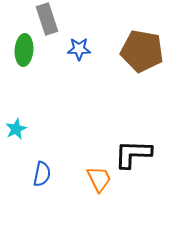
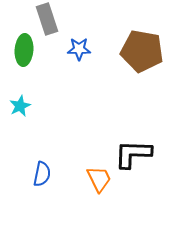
cyan star: moved 4 px right, 23 px up
